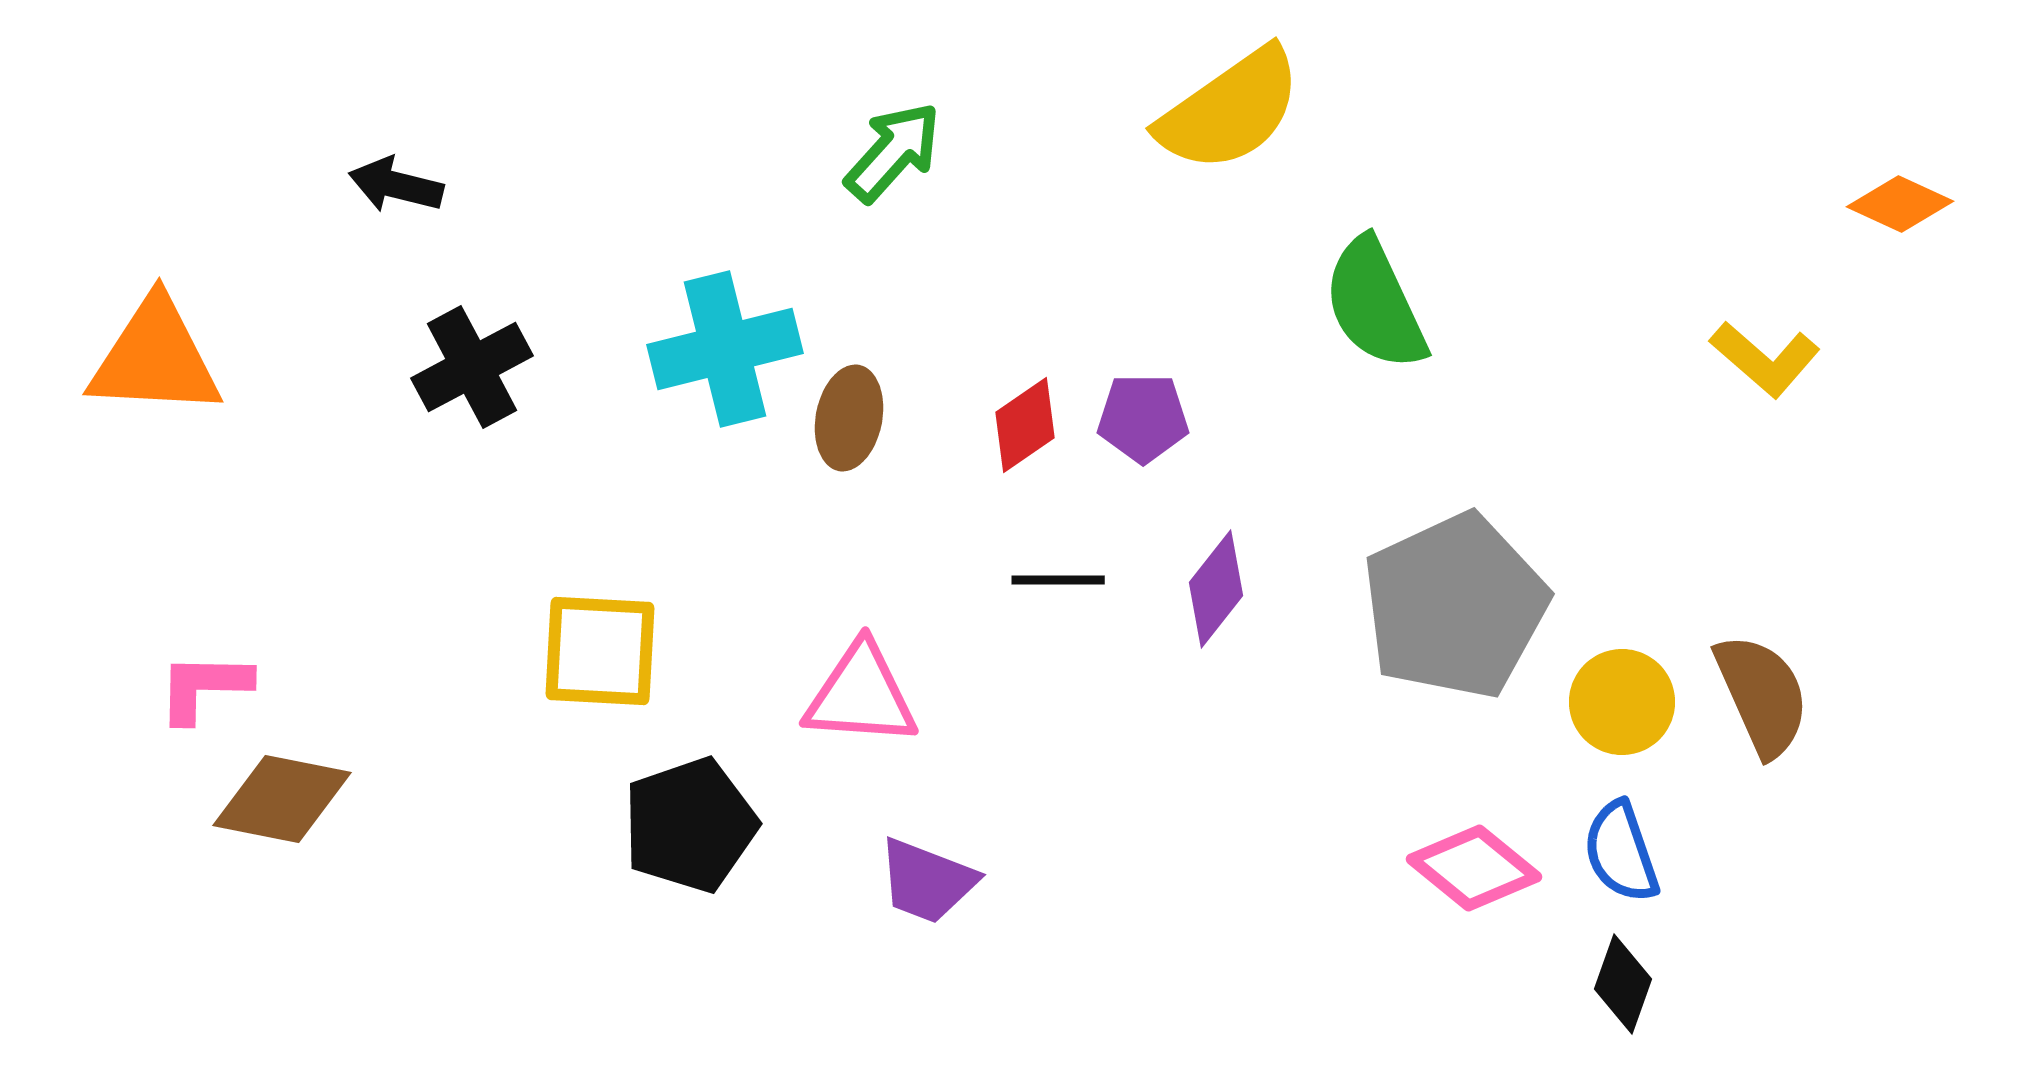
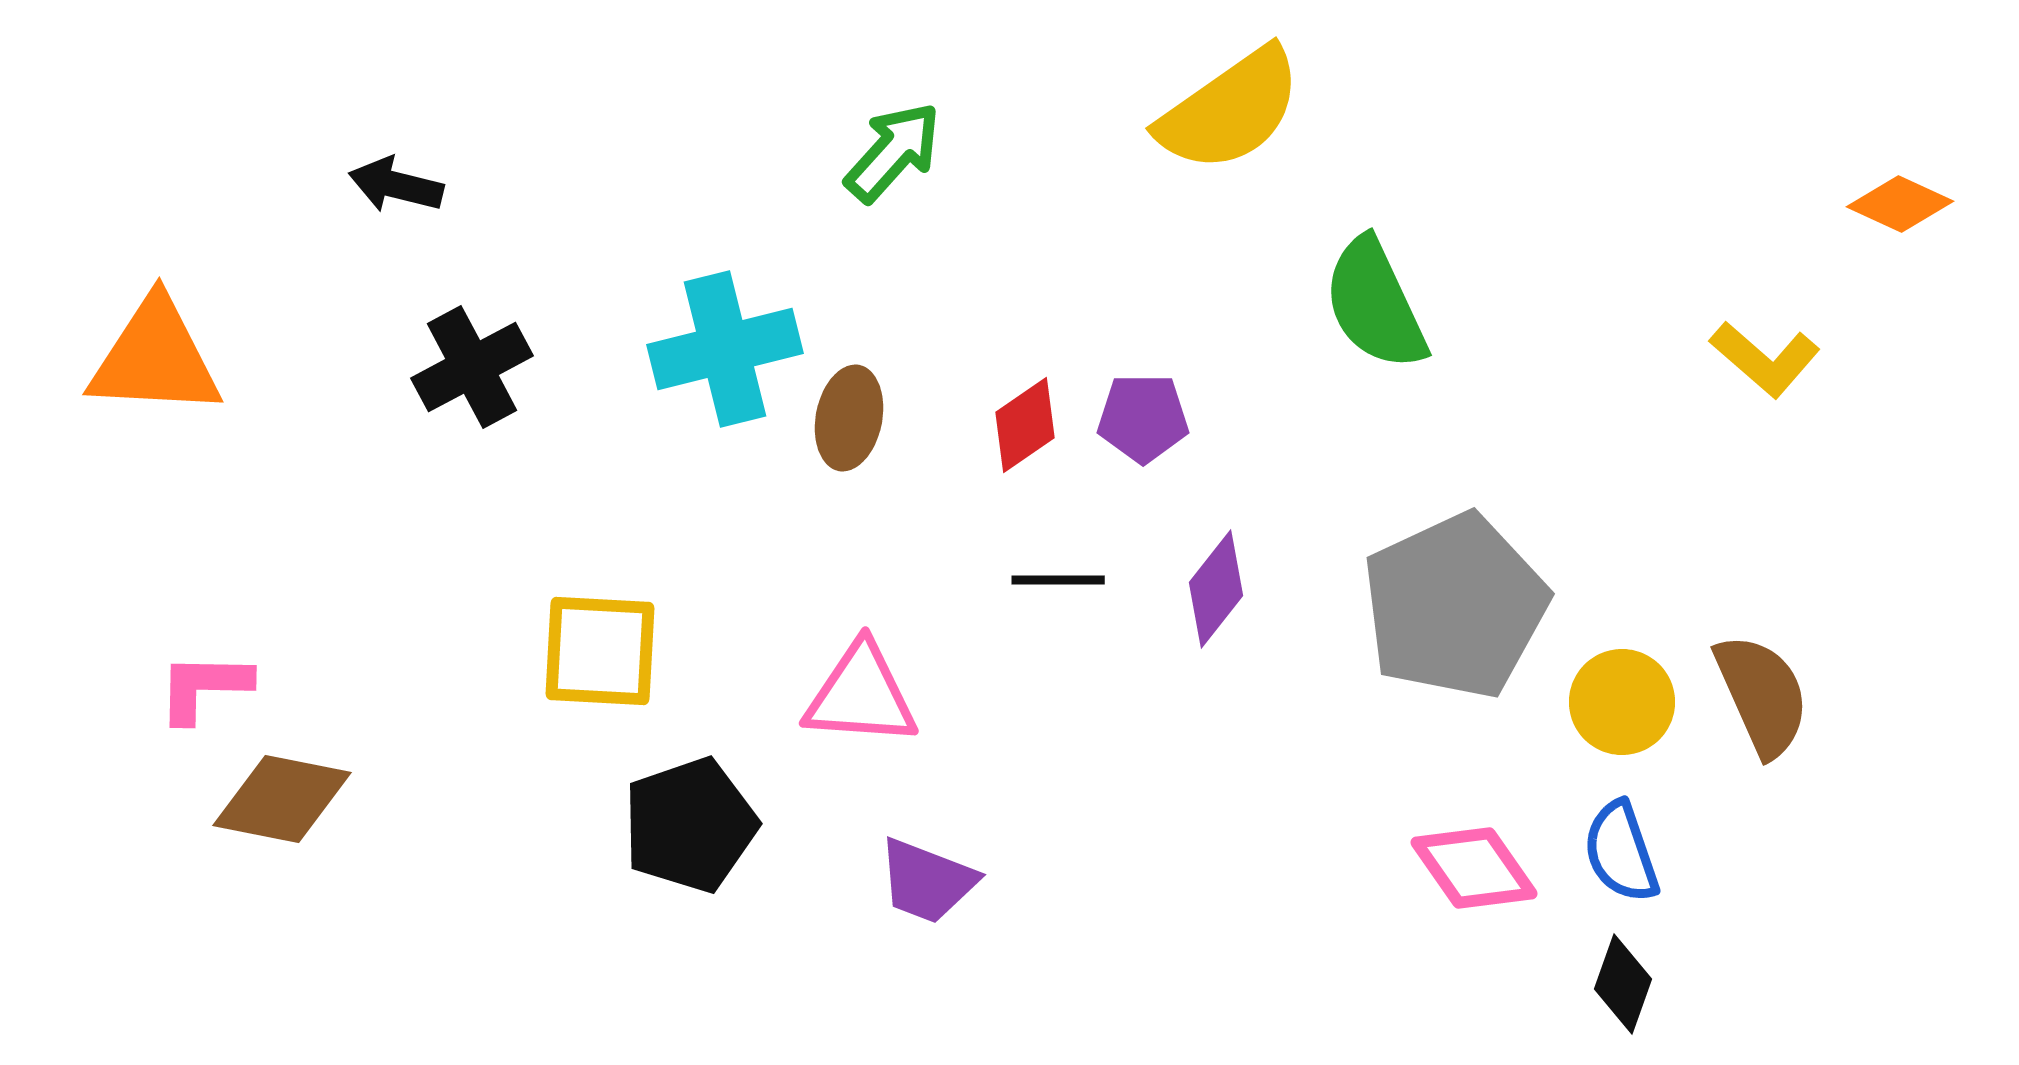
pink diamond: rotated 16 degrees clockwise
